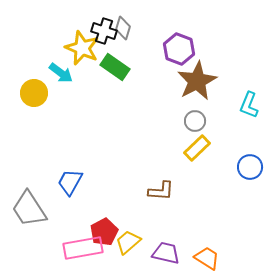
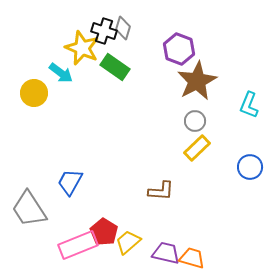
red pentagon: rotated 12 degrees counterclockwise
pink rectangle: moved 5 px left, 3 px up; rotated 12 degrees counterclockwise
orange trapezoid: moved 15 px left; rotated 16 degrees counterclockwise
